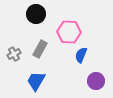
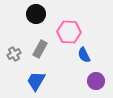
blue semicircle: moved 3 px right; rotated 49 degrees counterclockwise
